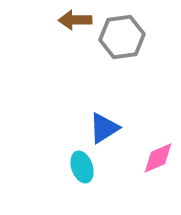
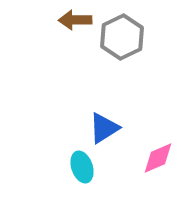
gray hexagon: rotated 18 degrees counterclockwise
